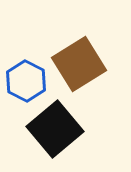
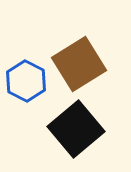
black square: moved 21 px right
